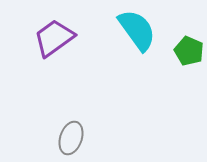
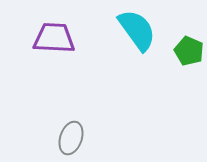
purple trapezoid: rotated 39 degrees clockwise
